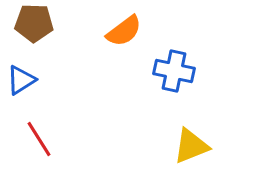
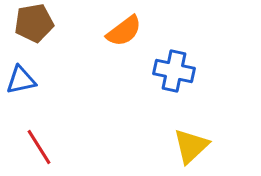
brown pentagon: rotated 12 degrees counterclockwise
blue triangle: rotated 20 degrees clockwise
red line: moved 8 px down
yellow triangle: rotated 21 degrees counterclockwise
